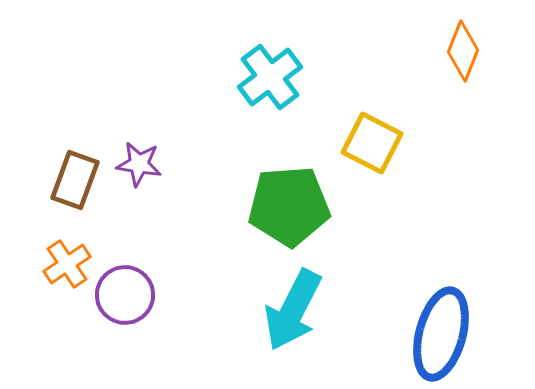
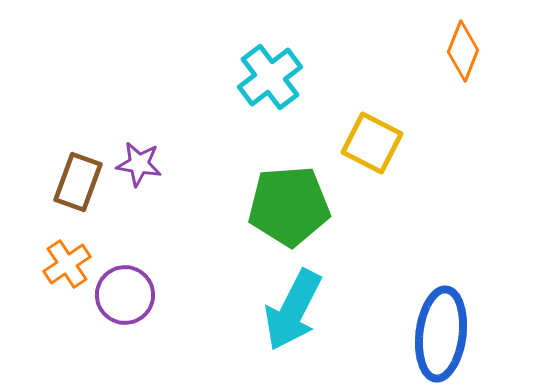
brown rectangle: moved 3 px right, 2 px down
blue ellipse: rotated 8 degrees counterclockwise
